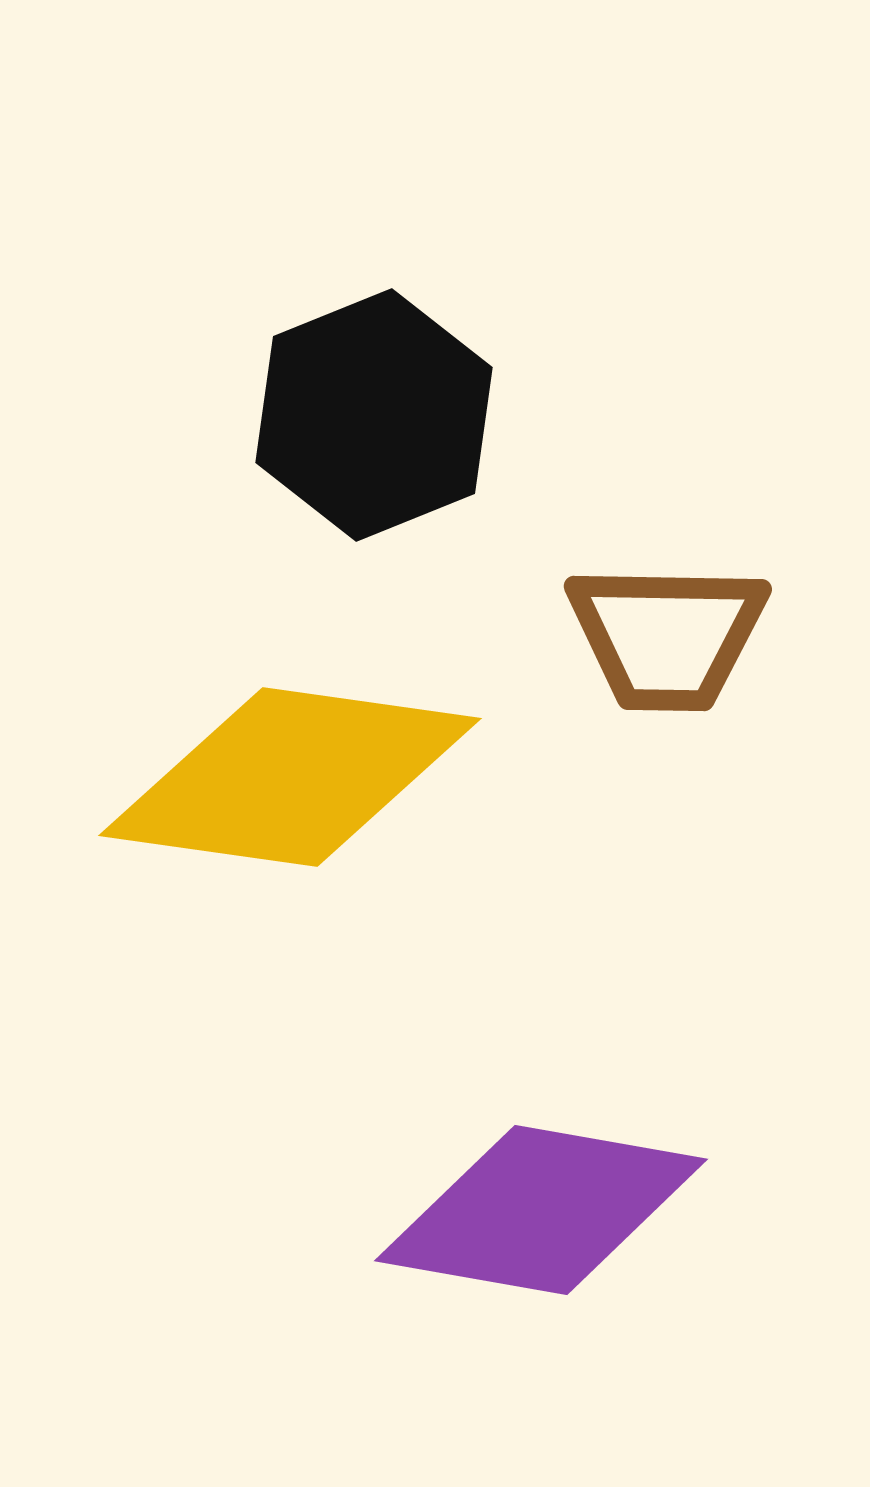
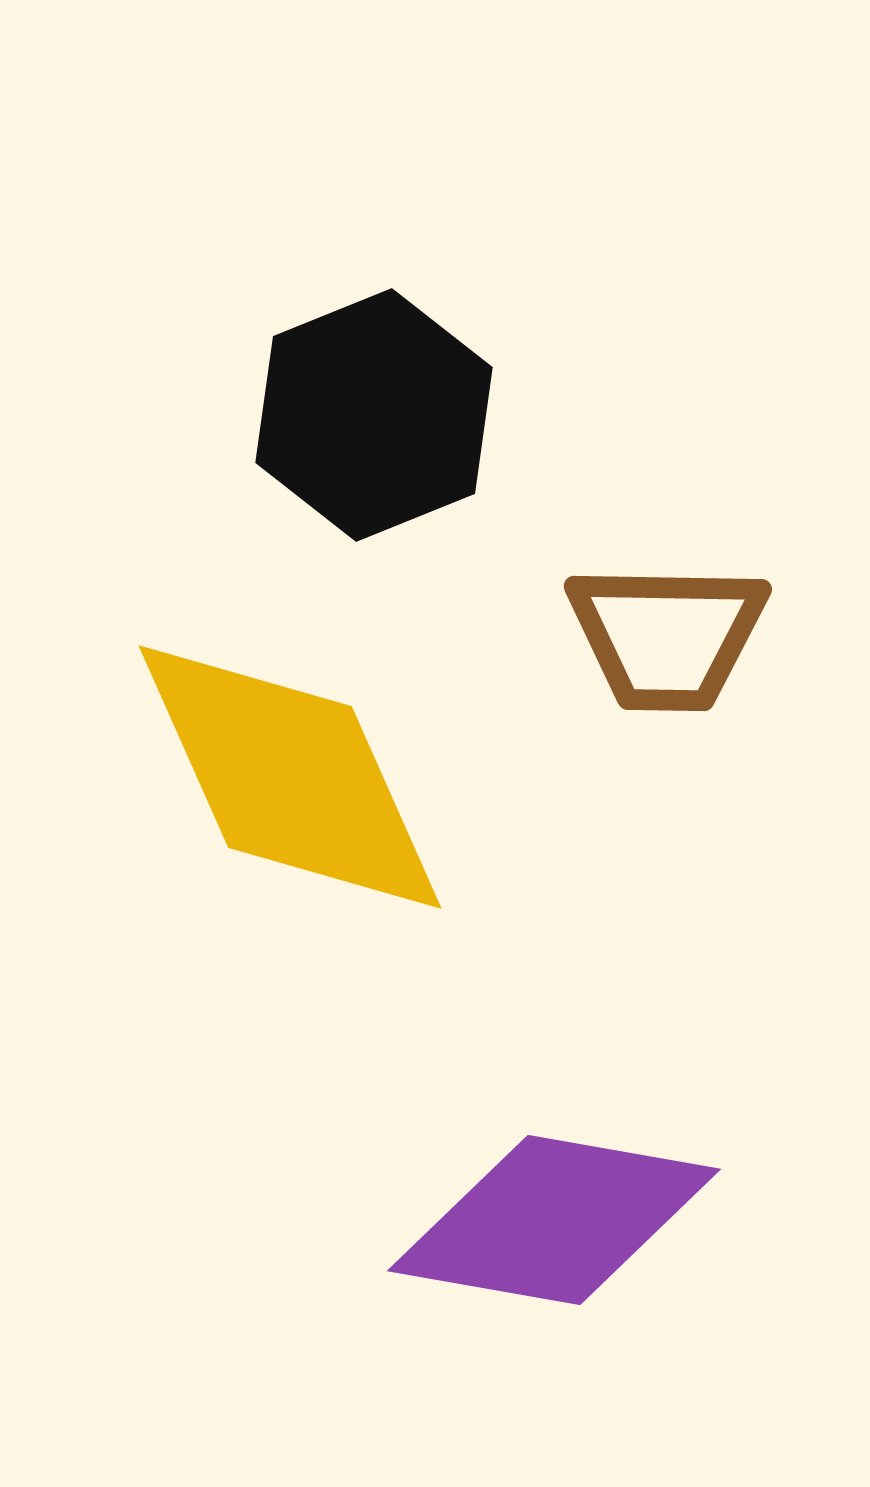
yellow diamond: rotated 58 degrees clockwise
purple diamond: moved 13 px right, 10 px down
